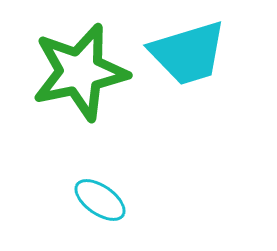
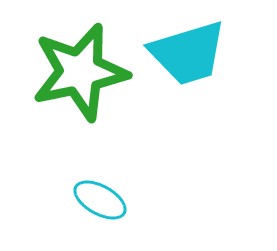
cyan ellipse: rotated 6 degrees counterclockwise
